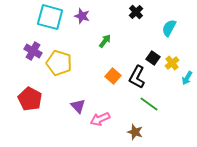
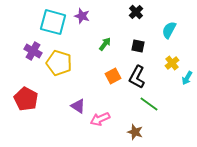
cyan square: moved 3 px right, 5 px down
cyan semicircle: moved 2 px down
green arrow: moved 3 px down
black square: moved 15 px left, 12 px up; rotated 24 degrees counterclockwise
orange square: rotated 21 degrees clockwise
red pentagon: moved 4 px left
purple triangle: rotated 14 degrees counterclockwise
